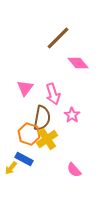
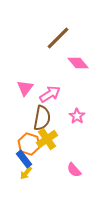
pink arrow: moved 3 px left; rotated 105 degrees counterclockwise
pink star: moved 5 px right, 1 px down
orange hexagon: moved 10 px down
blue rectangle: rotated 24 degrees clockwise
yellow arrow: moved 15 px right, 5 px down
